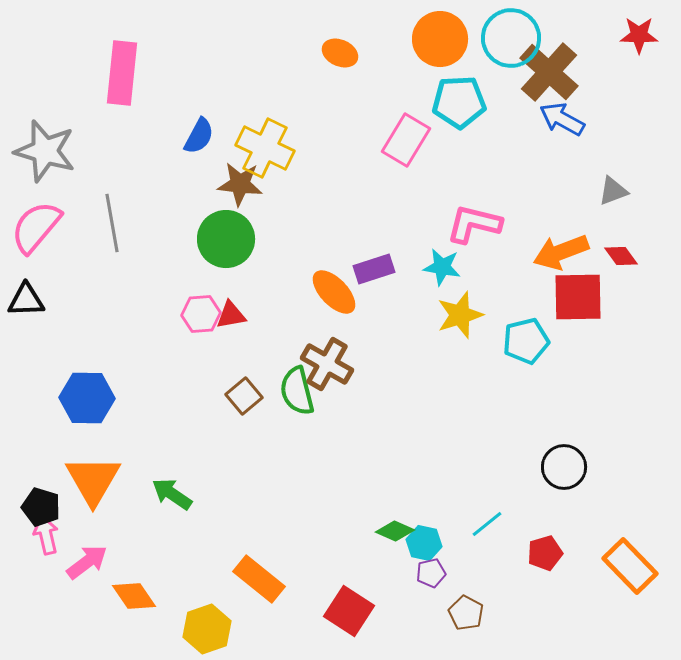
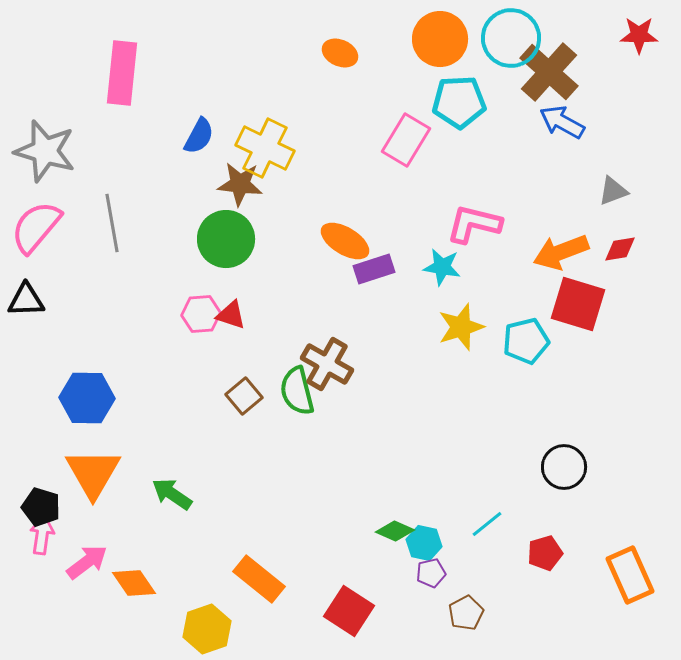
blue arrow at (562, 119): moved 3 px down
red diamond at (621, 256): moved 1 px left, 7 px up; rotated 64 degrees counterclockwise
orange ellipse at (334, 292): moved 11 px right, 51 px up; rotated 15 degrees counterclockwise
red square at (578, 297): moved 7 px down; rotated 18 degrees clockwise
red triangle at (231, 315): rotated 28 degrees clockwise
yellow star at (460, 315): moved 1 px right, 12 px down
orange triangle at (93, 480): moved 7 px up
pink arrow at (46, 535): moved 4 px left; rotated 21 degrees clockwise
orange rectangle at (630, 566): moved 9 px down; rotated 20 degrees clockwise
orange diamond at (134, 596): moved 13 px up
brown pentagon at (466, 613): rotated 16 degrees clockwise
